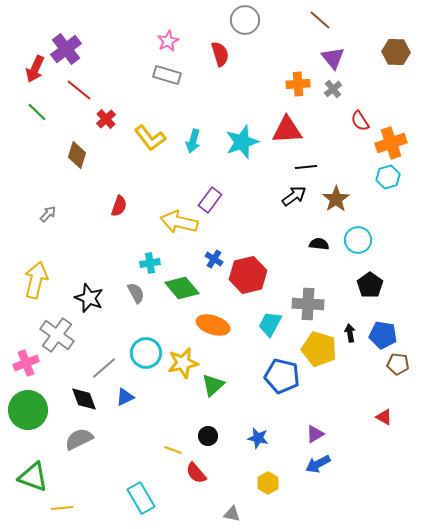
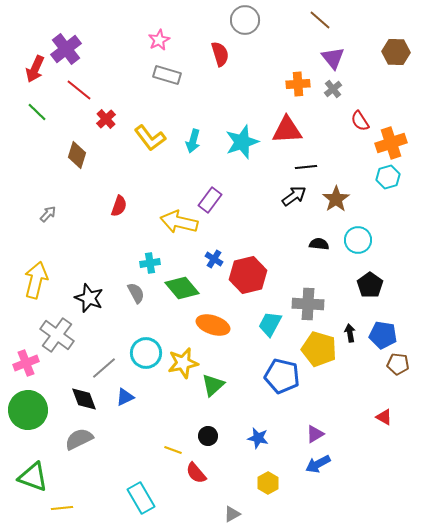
pink star at (168, 41): moved 9 px left, 1 px up
gray triangle at (232, 514): rotated 42 degrees counterclockwise
